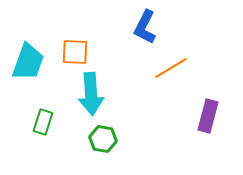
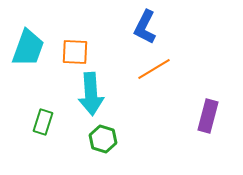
cyan trapezoid: moved 14 px up
orange line: moved 17 px left, 1 px down
green hexagon: rotated 8 degrees clockwise
